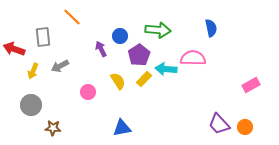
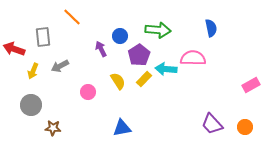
purple trapezoid: moved 7 px left
